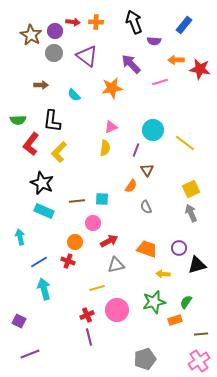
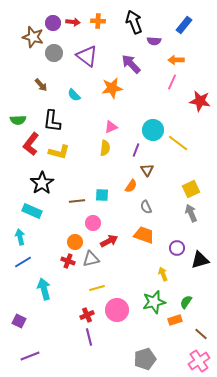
orange cross at (96, 22): moved 2 px right, 1 px up
purple circle at (55, 31): moved 2 px left, 8 px up
brown star at (31, 35): moved 2 px right, 2 px down; rotated 15 degrees counterclockwise
red star at (200, 69): moved 32 px down
pink line at (160, 82): moved 12 px right; rotated 49 degrees counterclockwise
brown arrow at (41, 85): rotated 48 degrees clockwise
yellow line at (185, 143): moved 7 px left
yellow L-shape at (59, 152): rotated 120 degrees counterclockwise
black star at (42, 183): rotated 15 degrees clockwise
cyan square at (102, 199): moved 4 px up
cyan rectangle at (44, 211): moved 12 px left
purple circle at (179, 248): moved 2 px left
orange trapezoid at (147, 249): moved 3 px left, 14 px up
blue line at (39, 262): moved 16 px left
gray triangle at (116, 265): moved 25 px left, 6 px up
black triangle at (197, 265): moved 3 px right, 5 px up
yellow arrow at (163, 274): rotated 64 degrees clockwise
brown line at (201, 334): rotated 48 degrees clockwise
purple line at (30, 354): moved 2 px down
